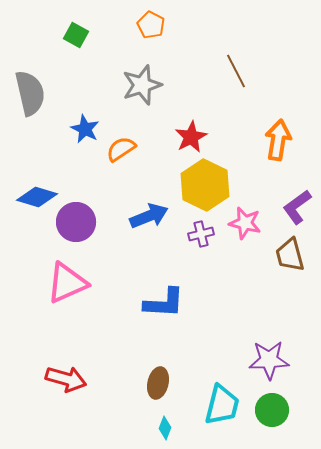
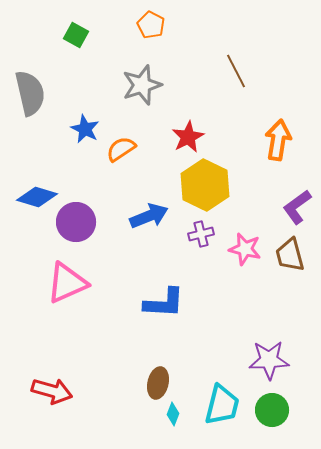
red star: moved 3 px left
pink star: moved 26 px down
red arrow: moved 14 px left, 12 px down
cyan diamond: moved 8 px right, 14 px up
